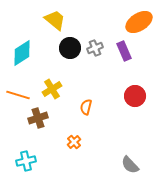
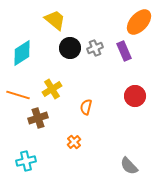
orange ellipse: rotated 16 degrees counterclockwise
gray semicircle: moved 1 px left, 1 px down
